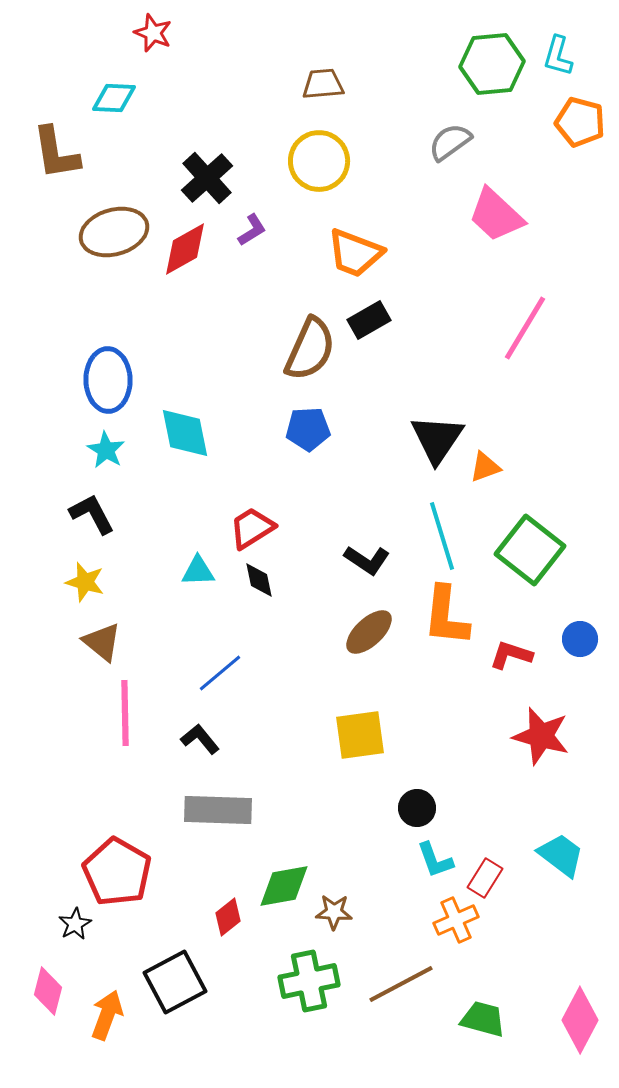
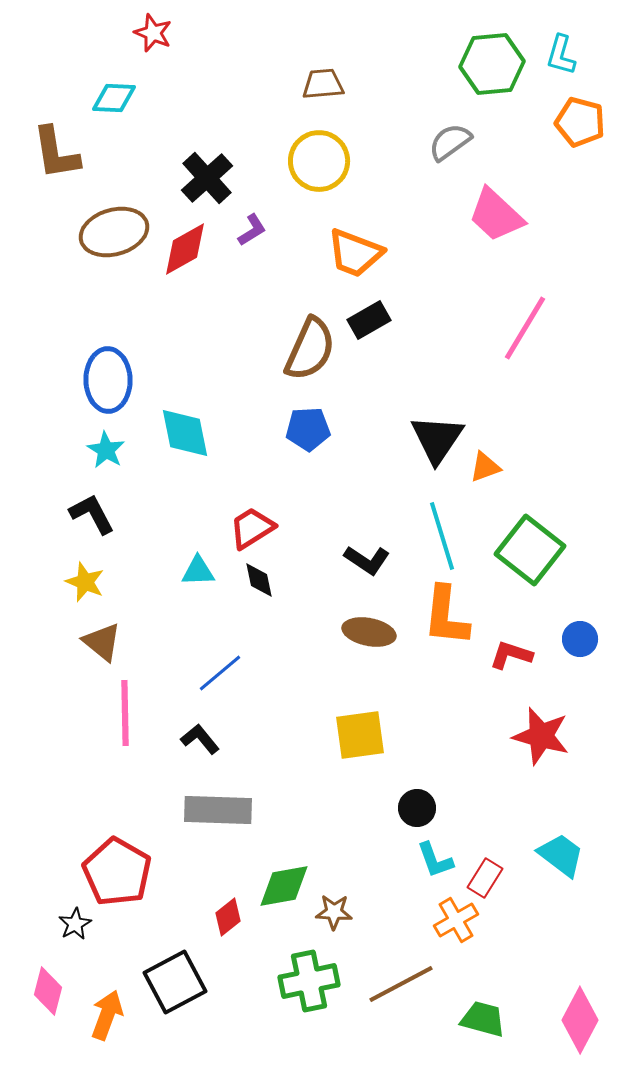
cyan L-shape at (558, 56): moved 3 px right, 1 px up
yellow star at (85, 582): rotated 6 degrees clockwise
brown ellipse at (369, 632): rotated 54 degrees clockwise
orange cross at (456, 920): rotated 6 degrees counterclockwise
